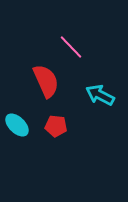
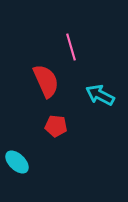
pink line: rotated 28 degrees clockwise
cyan ellipse: moved 37 px down
